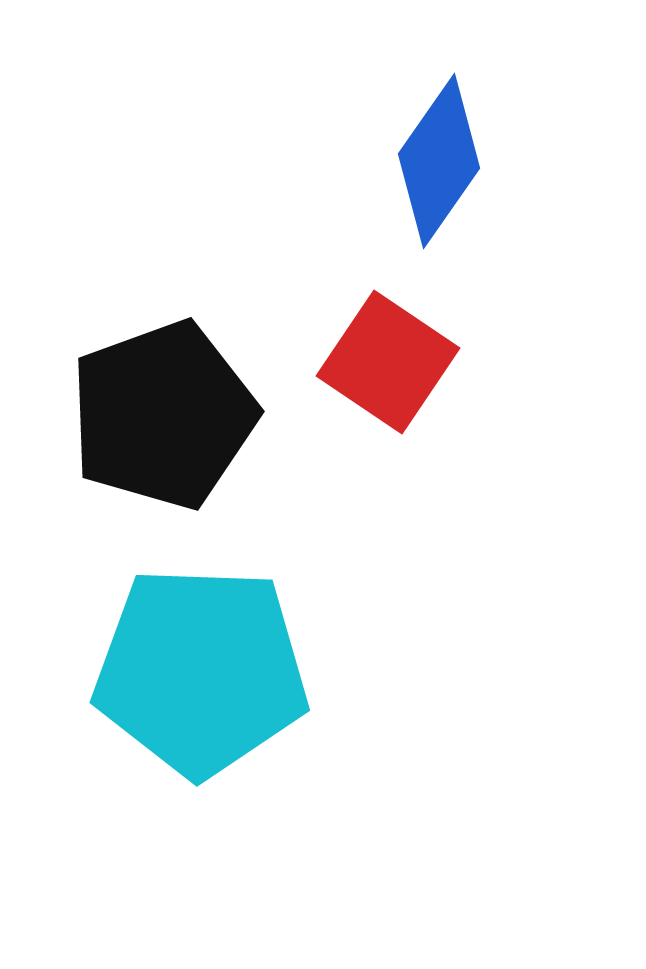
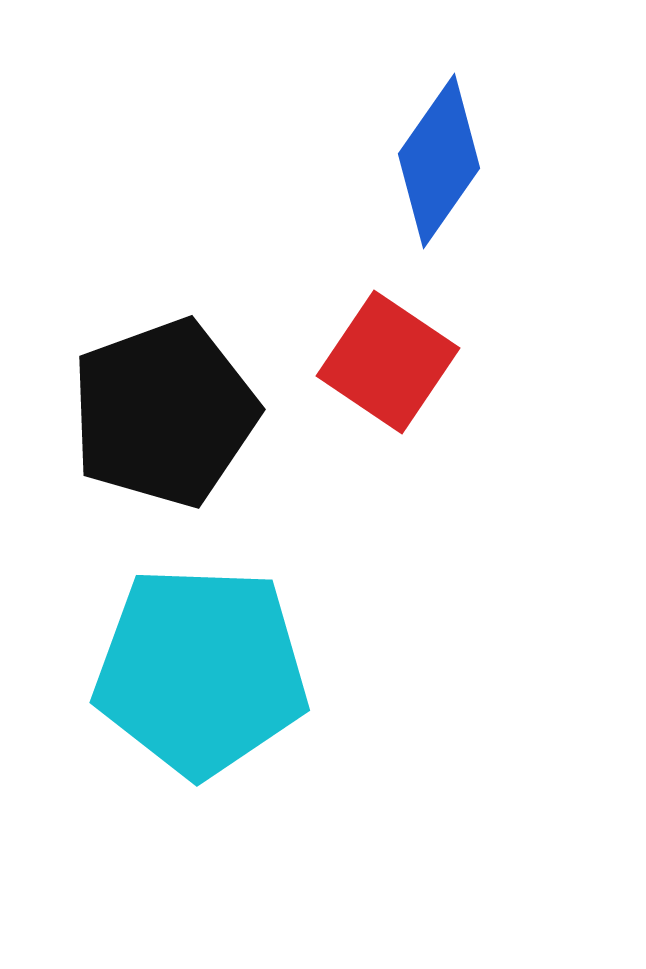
black pentagon: moved 1 px right, 2 px up
